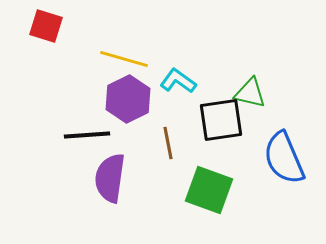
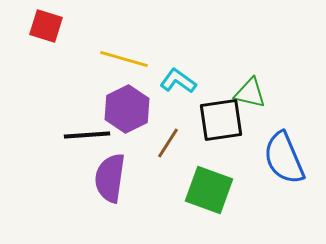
purple hexagon: moved 1 px left, 10 px down
brown line: rotated 44 degrees clockwise
